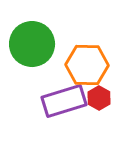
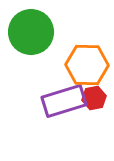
green circle: moved 1 px left, 12 px up
red hexagon: moved 5 px left; rotated 20 degrees clockwise
